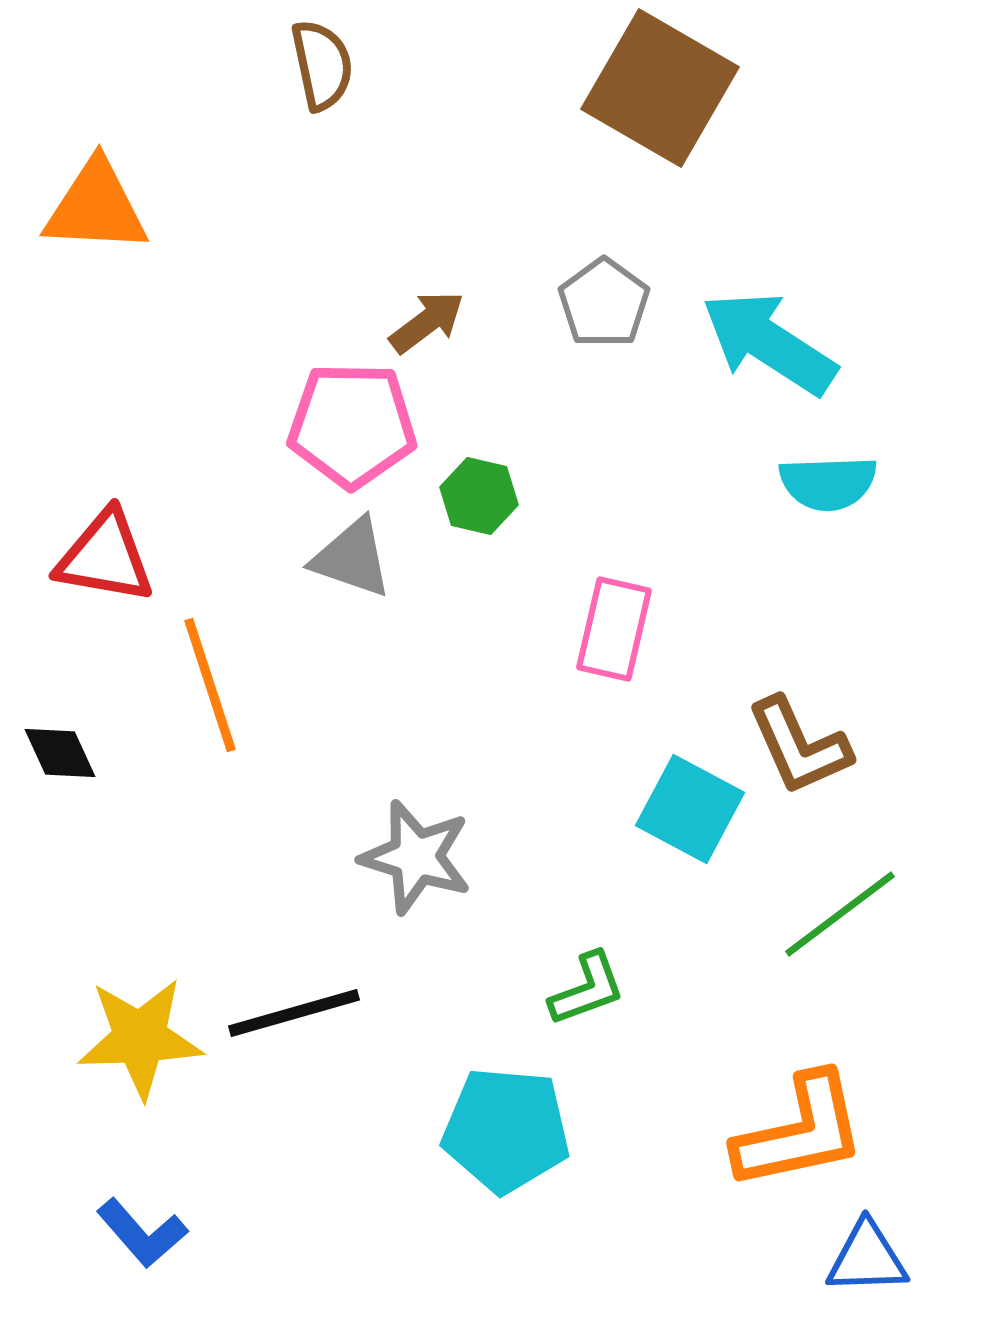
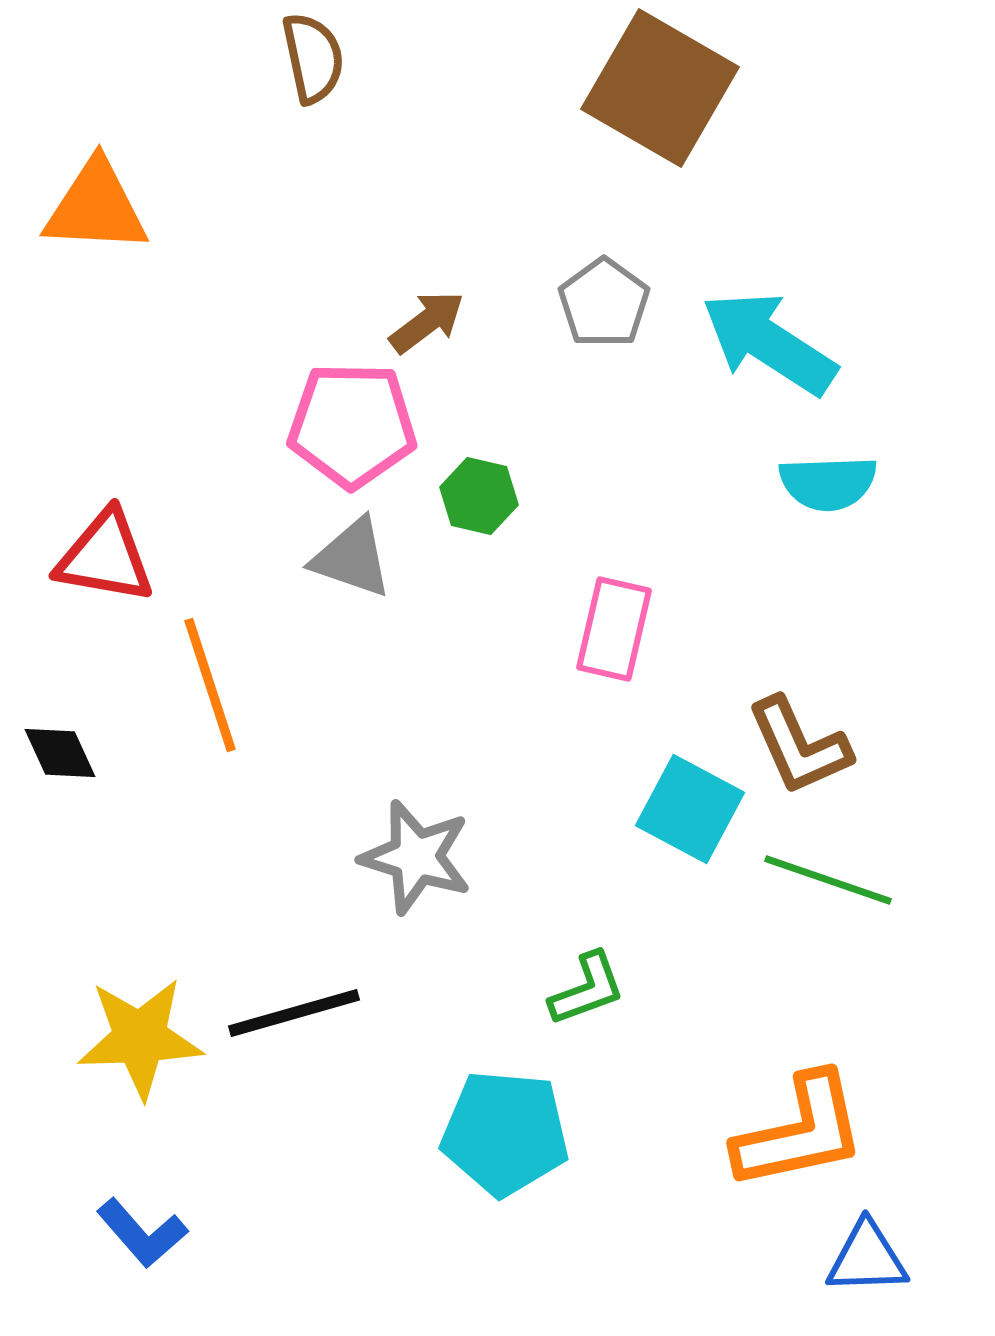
brown semicircle: moved 9 px left, 7 px up
green line: moved 12 px left, 34 px up; rotated 56 degrees clockwise
cyan pentagon: moved 1 px left, 3 px down
